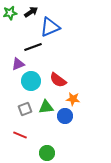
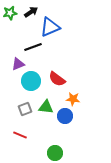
red semicircle: moved 1 px left, 1 px up
green triangle: rotated 14 degrees clockwise
green circle: moved 8 px right
